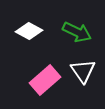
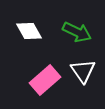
white diamond: rotated 32 degrees clockwise
